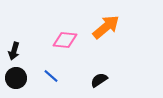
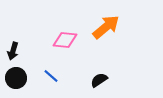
black arrow: moved 1 px left
